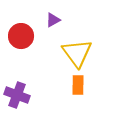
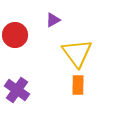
red circle: moved 6 px left, 1 px up
purple cross: moved 5 px up; rotated 15 degrees clockwise
